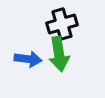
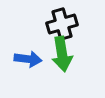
green arrow: moved 3 px right
